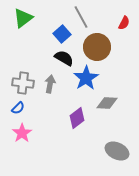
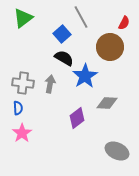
brown circle: moved 13 px right
blue star: moved 1 px left, 2 px up
blue semicircle: rotated 48 degrees counterclockwise
